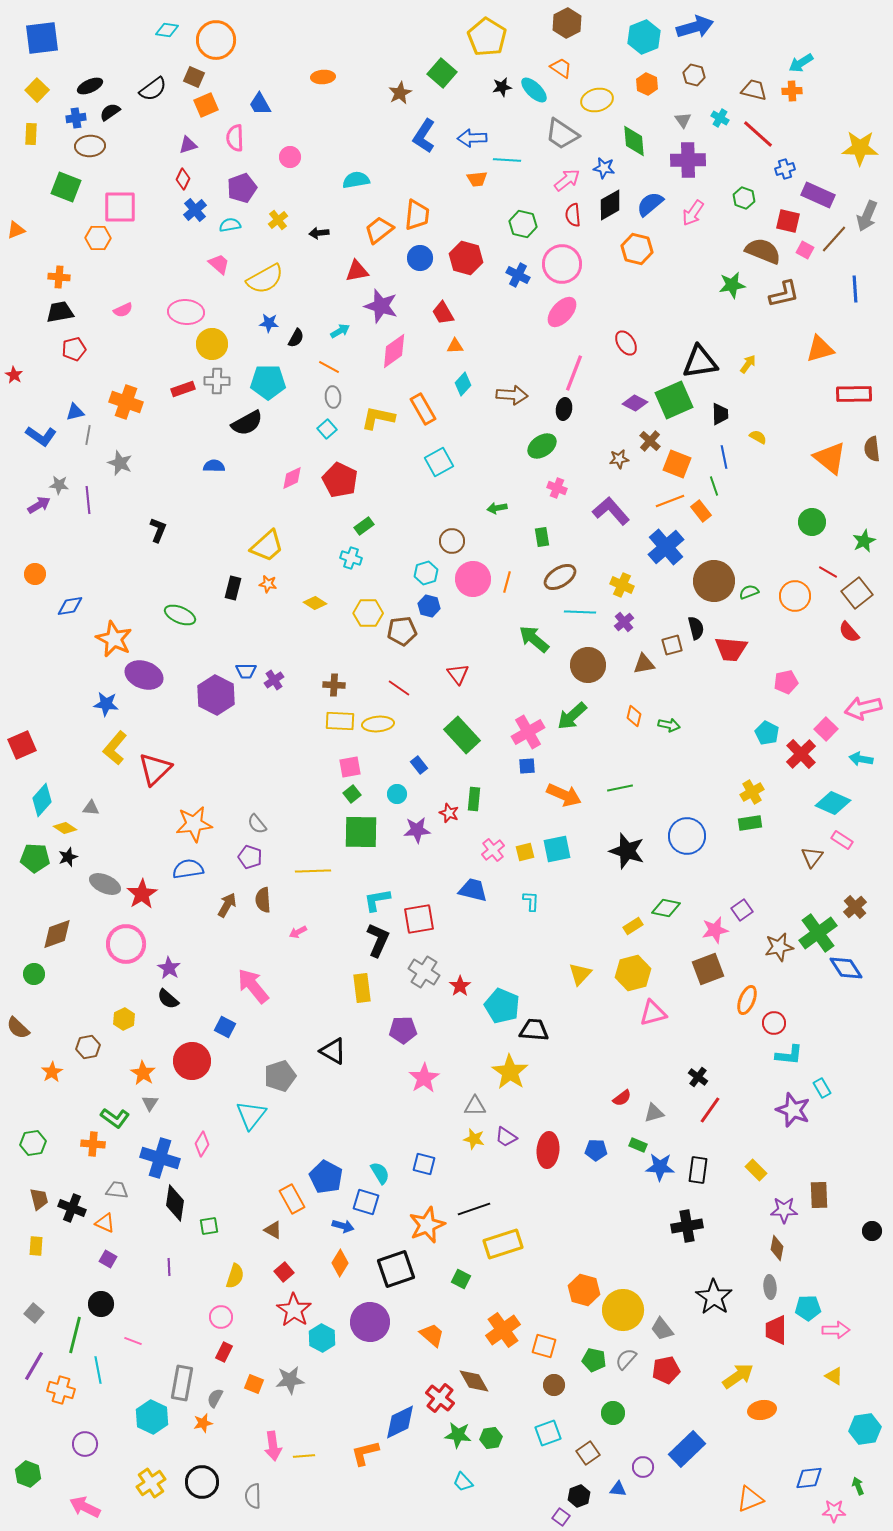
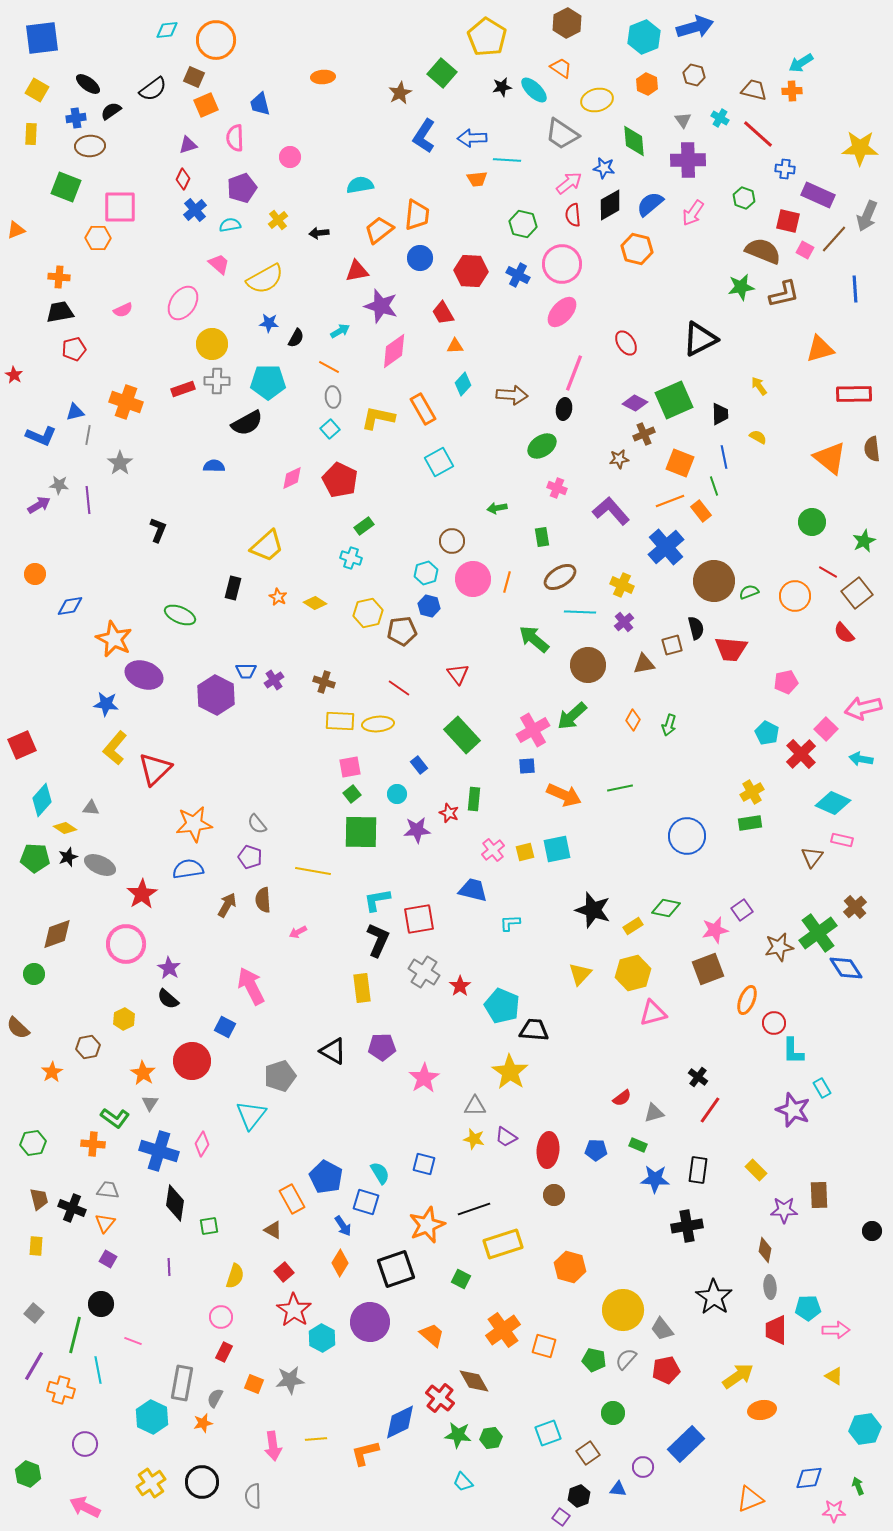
cyan diamond at (167, 30): rotated 15 degrees counterclockwise
black ellipse at (90, 86): moved 2 px left, 2 px up; rotated 60 degrees clockwise
yellow square at (37, 90): rotated 15 degrees counterclockwise
blue trapezoid at (260, 104): rotated 15 degrees clockwise
black semicircle at (110, 112): moved 1 px right, 1 px up
blue cross at (785, 169): rotated 24 degrees clockwise
cyan semicircle at (356, 180): moved 4 px right, 5 px down
pink arrow at (567, 180): moved 2 px right, 3 px down
red hexagon at (466, 258): moved 5 px right, 13 px down; rotated 12 degrees counterclockwise
green star at (732, 285): moved 9 px right, 2 px down
pink ellipse at (186, 312): moved 3 px left, 9 px up; rotated 60 degrees counterclockwise
black triangle at (700, 362): moved 23 px up; rotated 18 degrees counterclockwise
yellow arrow at (748, 364): moved 11 px right, 22 px down; rotated 72 degrees counterclockwise
cyan square at (327, 429): moved 3 px right
blue L-shape at (41, 436): rotated 12 degrees counterclockwise
brown cross at (650, 441): moved 6 px left, 7 px up; rotated 25 degrees clockwise
gray star at (120, 463): rotated 15 degrees clockwise
orange square at (677, 464): moved 3 px right, 1 px up
orange star at (268, 584): moved 10 px right, 13 px down; rotated 18 degrees clockwise
yellow hexagon at (368, 613): rotated 12 degrees counterclockwise
red semicircle at (849, 632): moved 5 px left, 1 px down
brown cross at (334, 685): moved 10 px left, 3 px up; rotated 15 degrees clockwise
orange diamond at (634, 716): moved 1 px left, 4 px down; rotated 15 degrees clockwise
green arrow at (669, 725): rotated 95 degrees clockwise
pink cross at (528, 732): moved 5 px right, 2 px up
pink rectangle at (842, 840): rotated 20 degrees counterclockwise
black star at (627, 851): moved 34 px left, 59 px down
yellow line at (313, 871): rotated 12 degrees clockwise
gray ellipse at (105, 884): moved 5 px left, 19 px up
cyan L-shape at (531, 901): moved 21 px left, 22 px down; rotated 95 degrees counterclockwise
pink arrow at (253, 986): moved 2 px left; rotated 12 degrees clockwise
purple pentagon at (403, 1030): moved 21 px left, 17 px down
cyan L-shape at (789, 1055): moved 4 px right, 4 px up; rotated 84 degrees clockwise
blue cross at (160, 1158): moved 1 px left, 7 px up
blue star at (660, 1167): moved 5 px left, 12 px down
gray trapezoid at (117, 1190): moved 9 px left
orange triangle at (105, 1223): rotated 45 degrees clockwise
blue arrow at (343, 1226): rotated 40 degrees clockwise
brown diamond at (777, 1248): moved 12 px left, 2 px down
orange hexagon at (584, 1290): moved 14 px left, 23 px up
brown circle at (554, 1385): moved 190 px up
blue rectangle at (687, 1449): moved 1 px left, 5 px up
yellow line at (304, 1456): moved 12 px right, 17 px up
